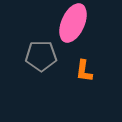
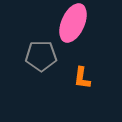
orange L-shape: moved 2 px left, 7 px down
